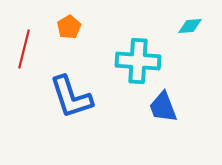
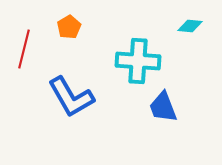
cyan diamond: rotated 10 degrees clockwise
blue L-shape: rotated 12 degrees counterclockwise
